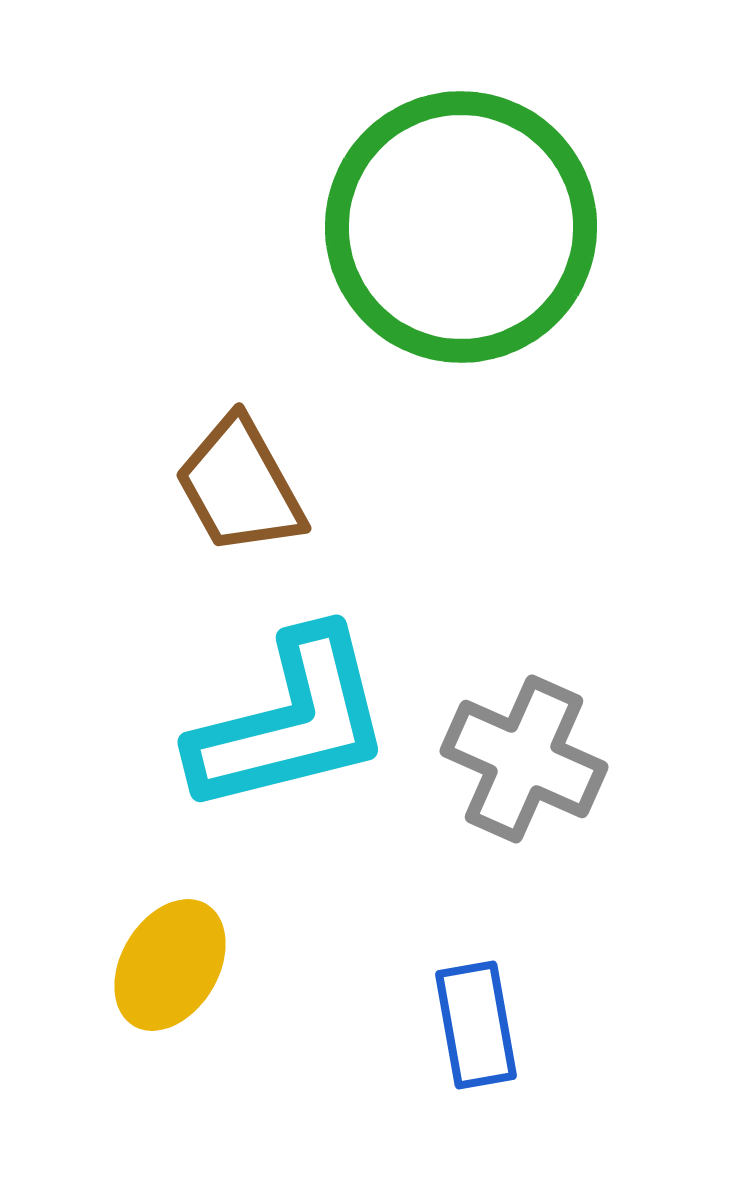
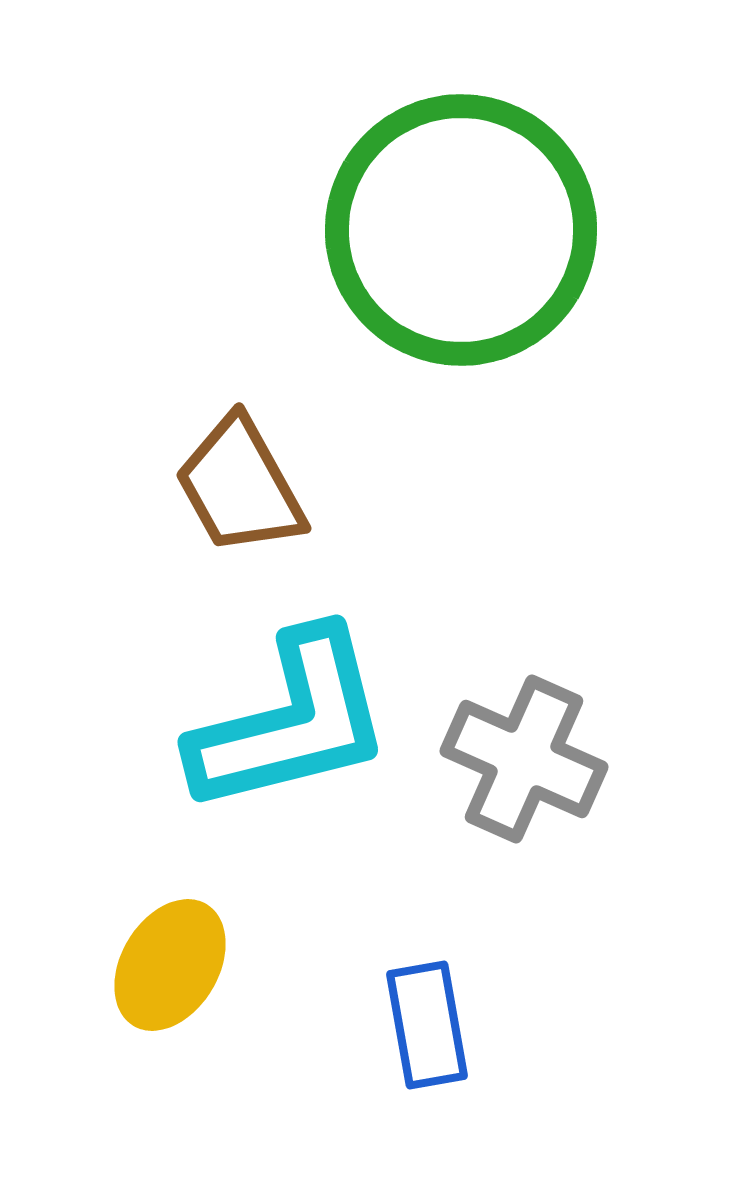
green circle: moved 3 px down
blue rectangle: moved 49 px left
